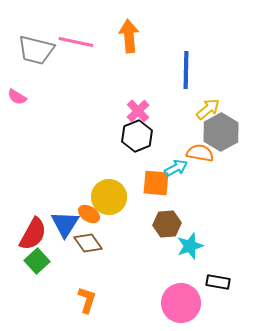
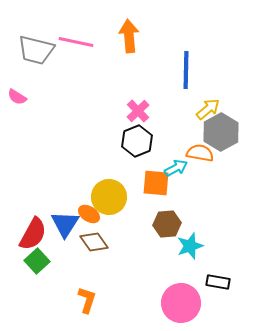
black hexagon: moved 5 px down
brown diamond: moved 6 px right, 1 px up
